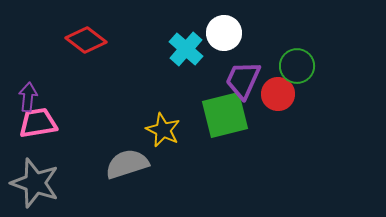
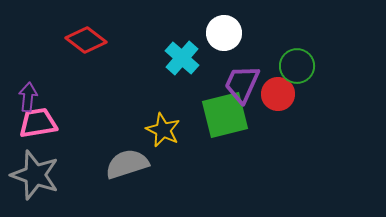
cyan cross: moved 4 px left, 9 px down
purple trapezoid: moved 1 px left, 4 px down
gray star: moved 8 px up
